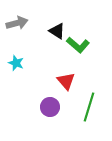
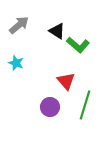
gray arrow: moved 2 px right, 2 px down; rotated 25 degrees counterclockwise
green line: moved 4 px left, 2 px up
